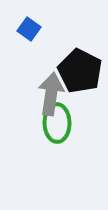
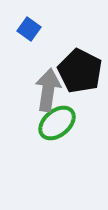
gray arrow: moved 3 px left, 4 px up
green ellipse: rotated 51 degrees clockwise
